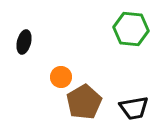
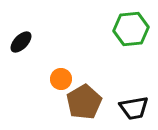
green hexagon: rotated 12 degrees counterclockwise
black ellipse: moved 3 px left; rotated 30 degrees clockwise
orange circle: moved 2 px down
